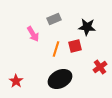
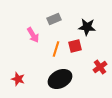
pink arrow: moved 1 px down
red star: moved 2 px right, 2 px up; rotated 16 degrees counterclockwise
